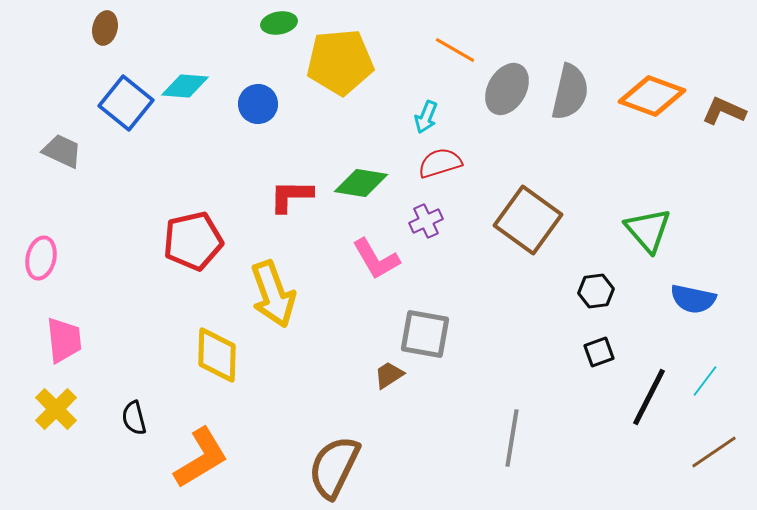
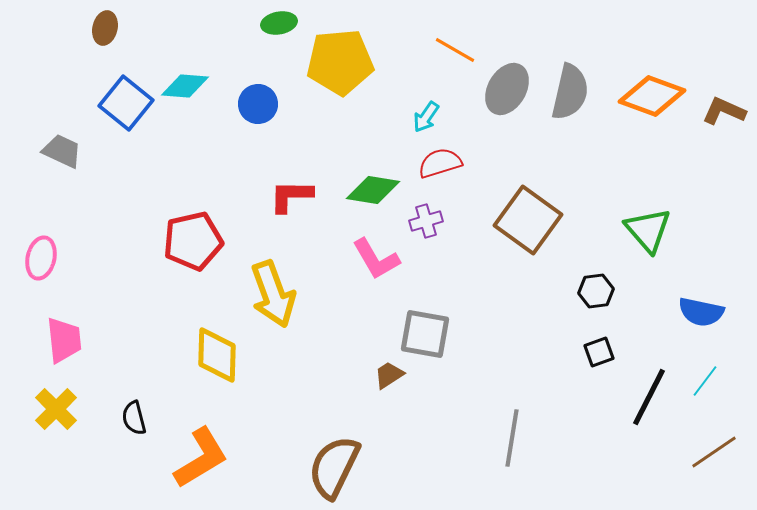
cyan arrow: rotated 12 degrees clockwise
green diamond: moved 12 px right, 7 px down
purple cross: rotated 8 degrees clockwise
blue semicircle: moved 8 px right, 13 px down
